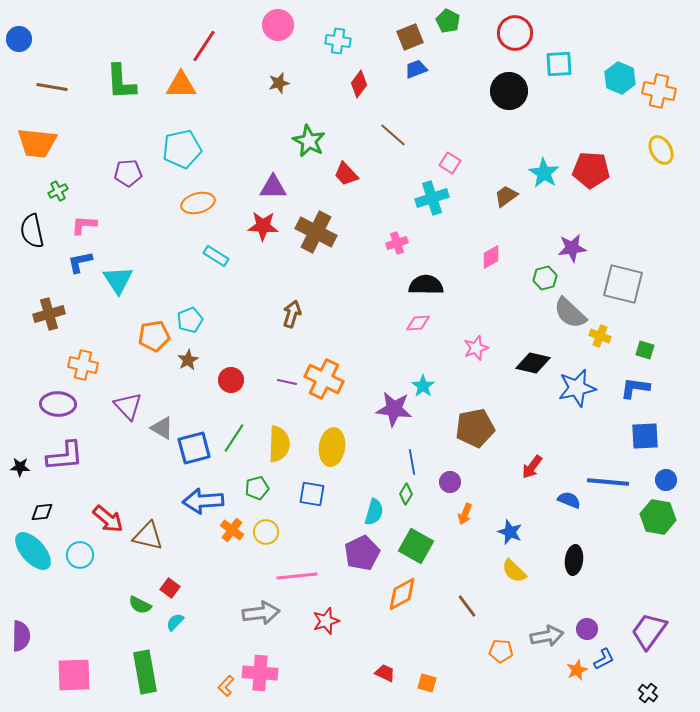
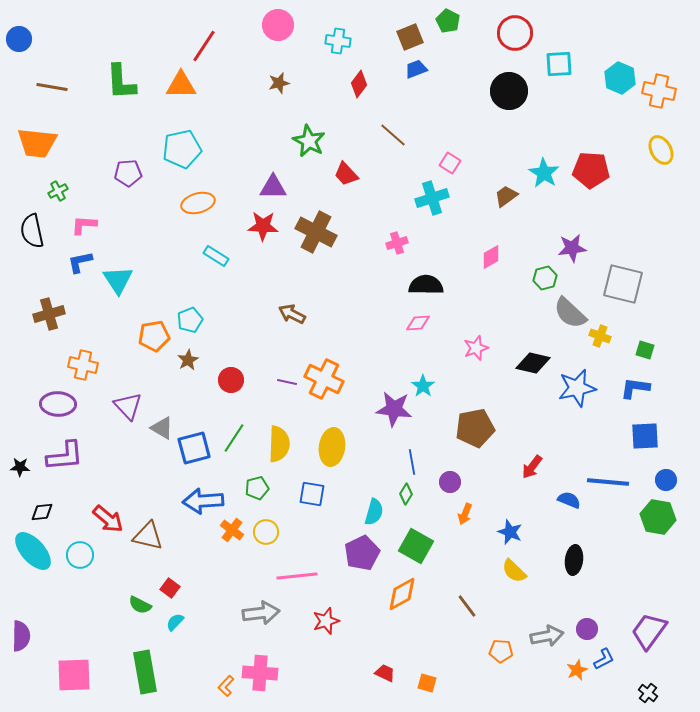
brown arrow at (292, 314): rotated 80 degrees counterclockwise
